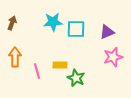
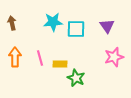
brown arrow: rotated 32 degrees counterclockwise
purple triangle: moved 6 px up; rotated 42 degrees counterclockwise
pink star: moved 1 px right
yellow rectangle: moved 1 px up
pink line: moved 3 px right, 13 px up
